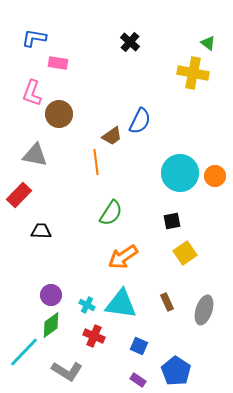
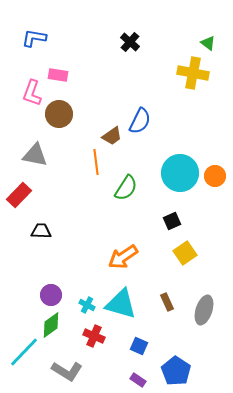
pink rectangle: moved 12 px down
green semicircle: moved 15 px right, 25 px up
black square: rotated 12 degrees counterclockwise
cyan triangle: rotated 8 degrees clockwise
